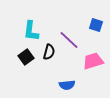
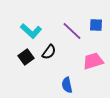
blue square: rotated 16 degrees counterclockwise
cyan L-shape: rotated 55 degrees counterclockwise
purple line: moved 3 px right, 9 px up
black semicircle: rotated 21 degrees clockwise
blue semicircle: rotated 84 degrees clockwise
